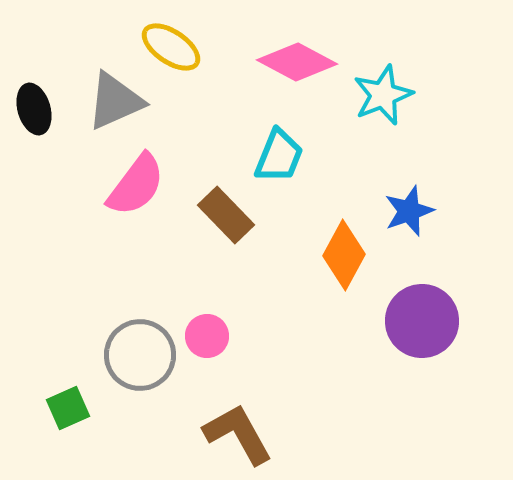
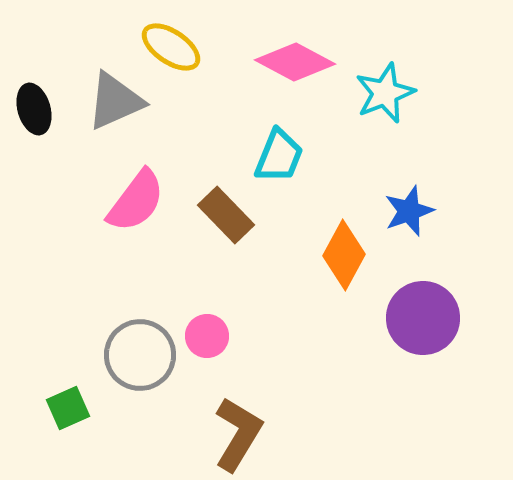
pink diamond: moved 2 px left
cyan star: moved 2 px right, 2 px up
pink semicircle: moved 16 px down
purple circle: moved 1 px right, 3 px up
brown L-shape: rotated 60 degrees clockwise
